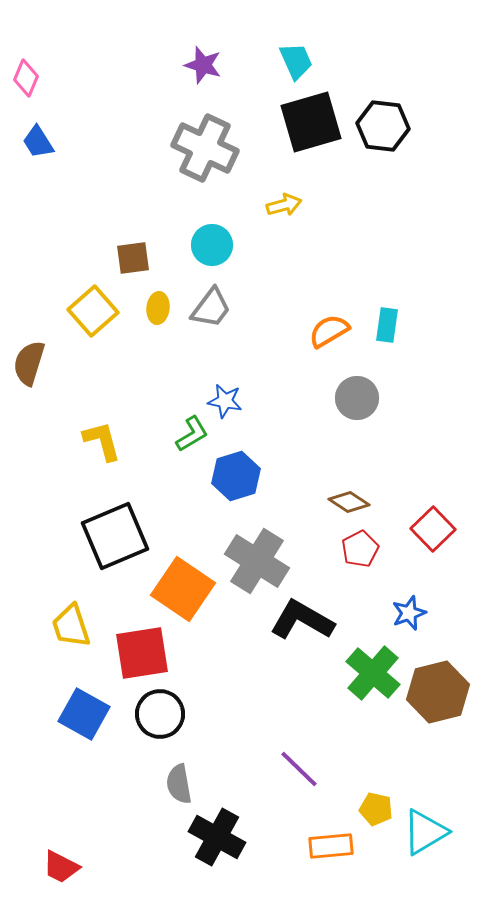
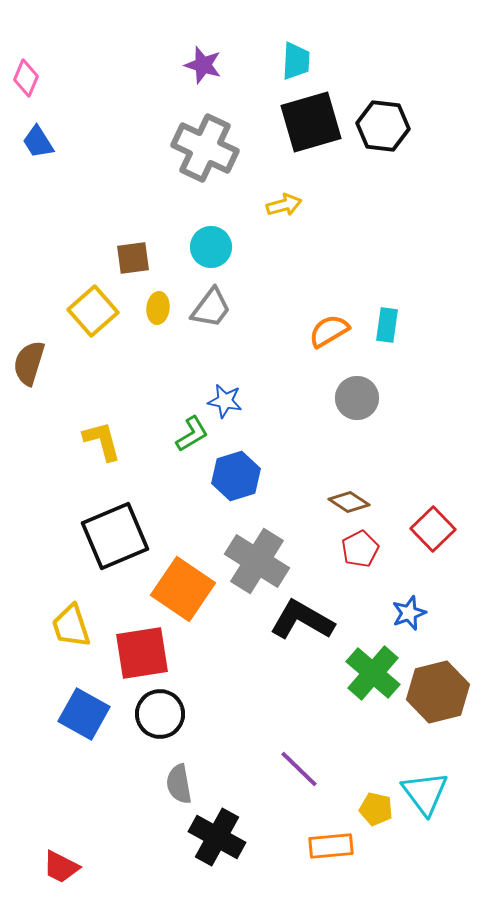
cyan trapezoid at (296, 61): rotated 27 degrees clockwise
cyan circle at (212, 245): moved 1 px left, 2 px down
cyan triangle at (425, 832): moved 39 px up; rotated 36 degrees counterclockwise
